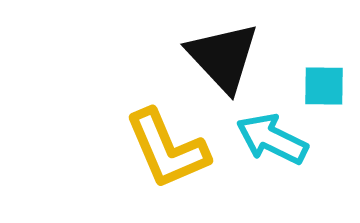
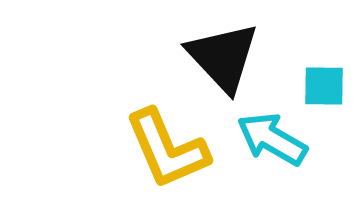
cyan arrow: rotated 4 degrees clockwise
